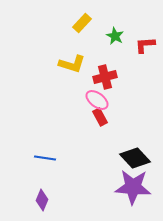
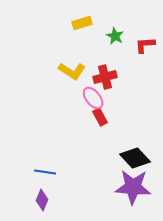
yellow rectangle: rotated 30 degrees clockwise
yellow L-shape: moved 7 px down; rotated 16 degrees clockwise
pink ellipse: moved 4 px left, 2 px up; rotated 15 degrees clockwise
blue line: moved 14 px down
